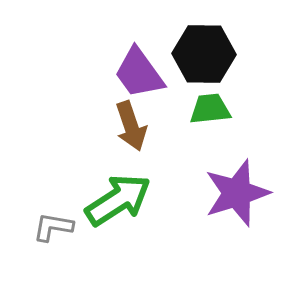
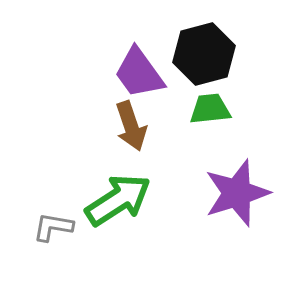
black hexagon: rotated 16 degrees counterclockwise
